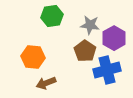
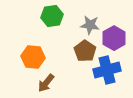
brown arrow: rotated 30 degrees counterclockwise
